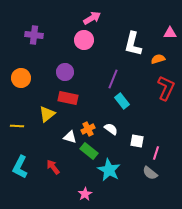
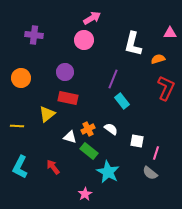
cyan star: moved 1 px left, 2 px down
